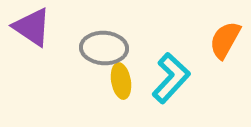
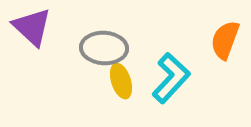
purple triangle: rotated 9 degrees clockwise
orange semicircle: rotated 9 degrees counterclockwise
yellow ellipse: rotated 8 degrees counterclockwise
